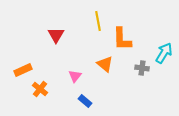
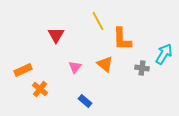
yellow line: rotated 18 degrees counterclockwise
cyan arrow: moved 1 px down
pink triangle: moved 9 px up
